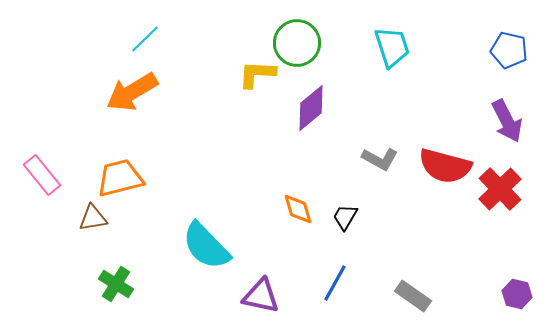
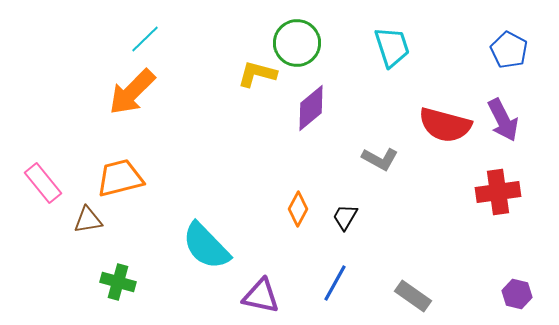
blue pentagon: rotated 15 degrees clockwise
yellow L-shape: rotated 12 degrees clockwise
orange arrow: rotated 14 degrees counterclockwise
purple arrow: moved 4 px left, 1 px up
red semicircle: moved 41 px up
pink rectangle: moved 1 px right, 8 px down
red cross: moved 2 px left, 3 px down; rotated 36 degrees clockwise
orange diamond: rotated 44 degrees clockwise
brown triangle: moved 5 px left, 2 px down
green cross: moved 2 px right, 2 px up; rotated 16 degrees counterclockwise
